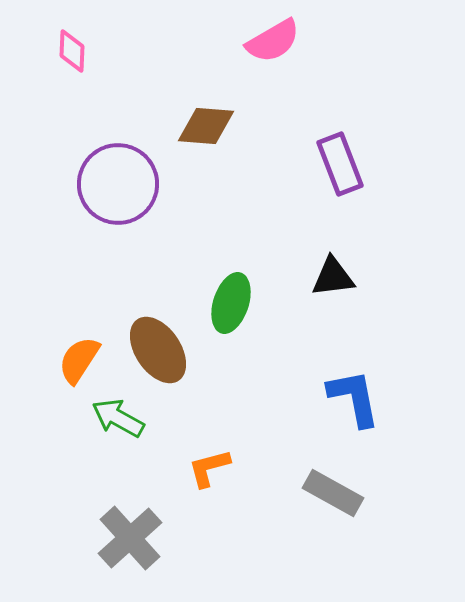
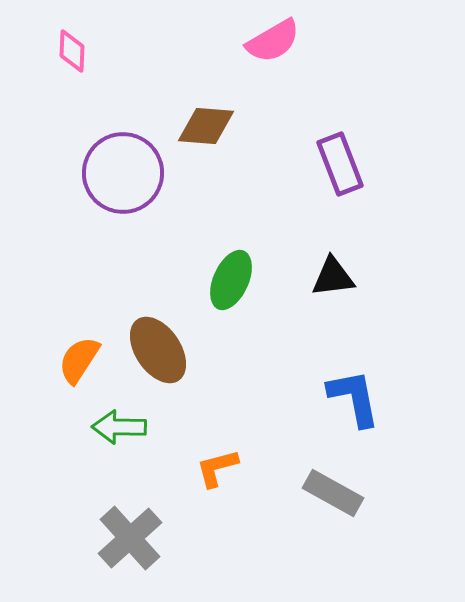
purple circle: moved 5 px right, 11 px up
green ellipse: moved 23 px up; rotated 6 degrees clockwise
green arrow: moved 1 px right, 9 px down; rotated 28 degrees counterclockwise
orange L-shape: moved 8 px right
